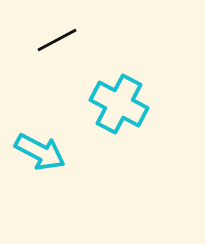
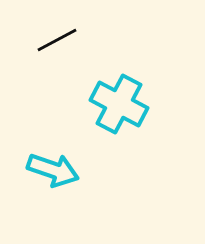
cyan arrow: moved 13 px right, 18 px down; rotated 9 degrees counterclockwise
